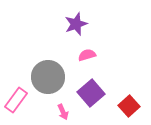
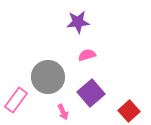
purple star: moved 2 px right, 2 px up; rotated 15 degrees clockwise
red square: moved 5 px down
